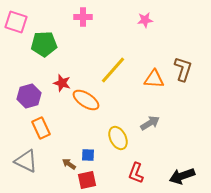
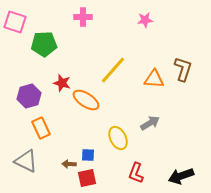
pink square: moved 1 px left
brown arrow: rotated 32 degrees counterclockwise
black arrow: moved 1 px left
red square: moved 2 px up
